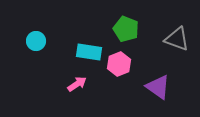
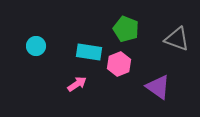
cyan circle: moved 5 px down
